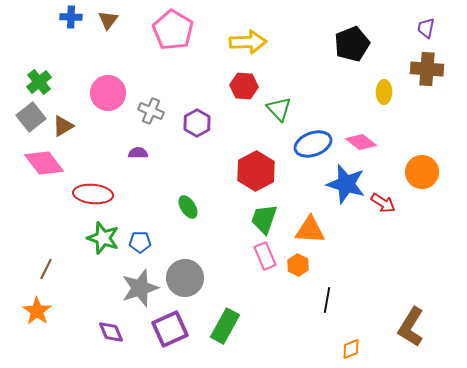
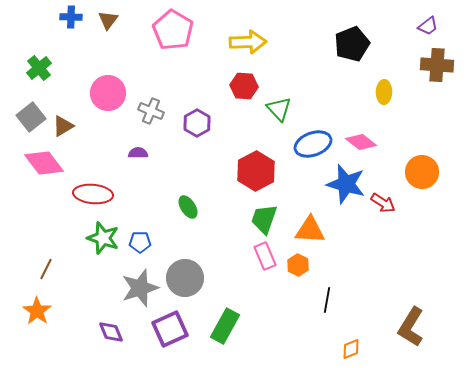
purple trapezoid at (426, 28): moved 2 px right, 2 px up; rotated 140 degrees counterclockwise
brown cross at (427, 69): moved 10 px right, 4 px up
green cross at (39, 82): moved 14 px up
